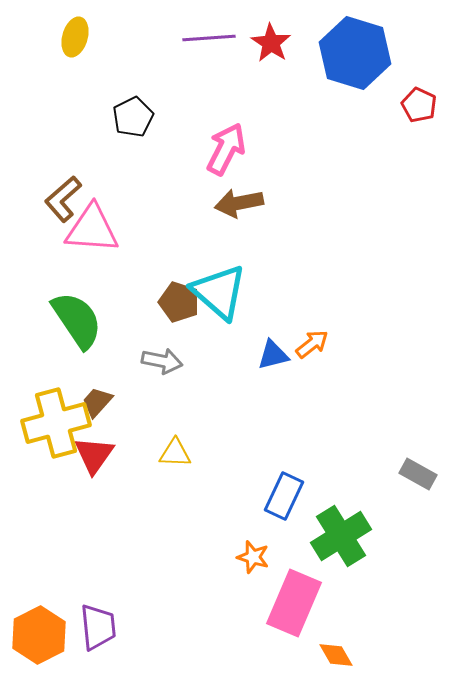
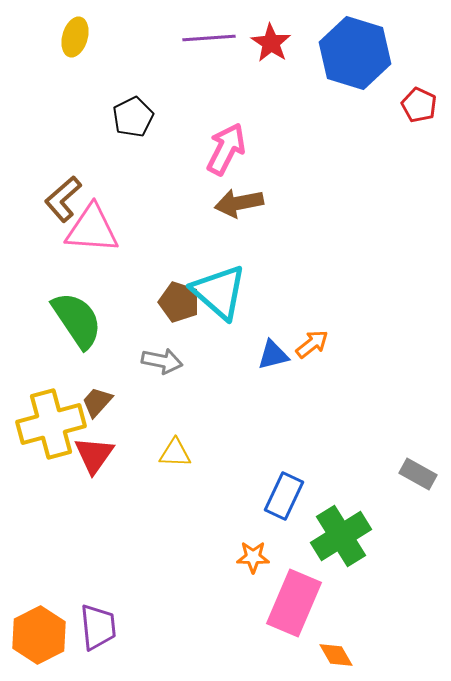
yellow cross: moved 5 px left, 1 px down
orange star: rotated 16 degrees counterclockwise
